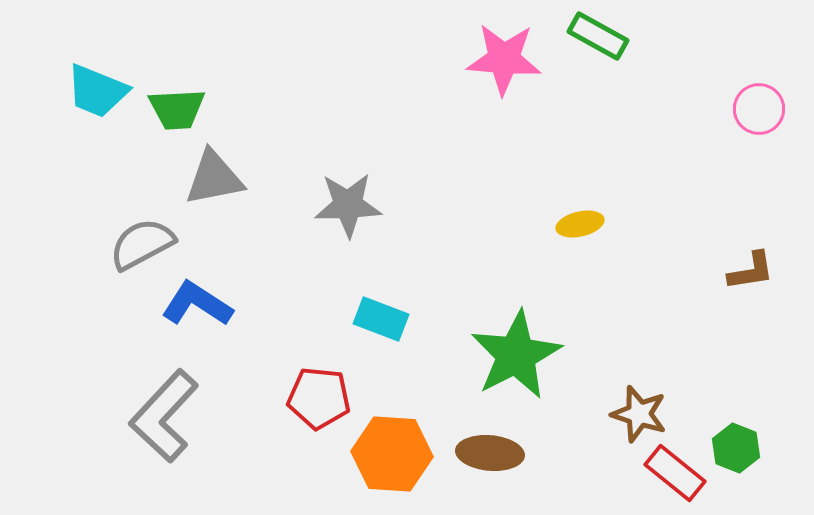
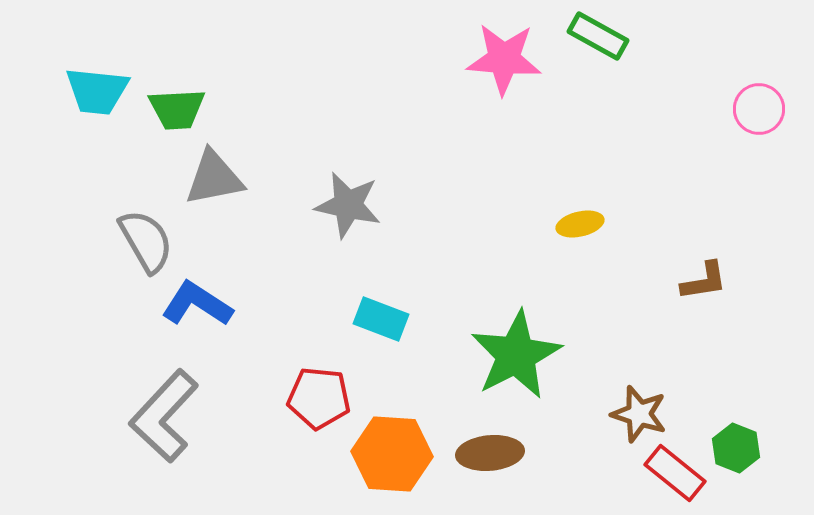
cyan trapezoid: rotated 16 degrees counterclockwise
gray star: rotated 14 degrees clockwise
gray semicircle: moved 4 px right, 3 px up; rotated 88 degrees clockwise
brown L-shape: moved 47 px left, 10 px down
brown ellipse: rotated 10 degrees counterclockwise
